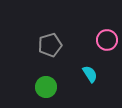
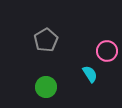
pink circle: moved 11 px down
gray pentagon: moved 4 px left, 5 px up; rotated 15 degrees counterclockwise
